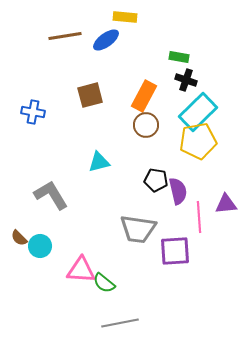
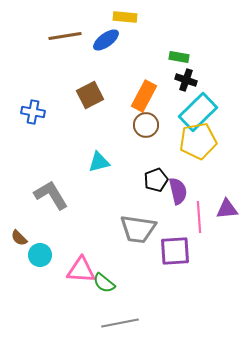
brown square: rotated 12 degrees counterclockwise
black pentagon: rotated 30 degrees counterclockwise
purple triangle: moved 1 px right, 5 px down
cyan circle: moved 9 px down
